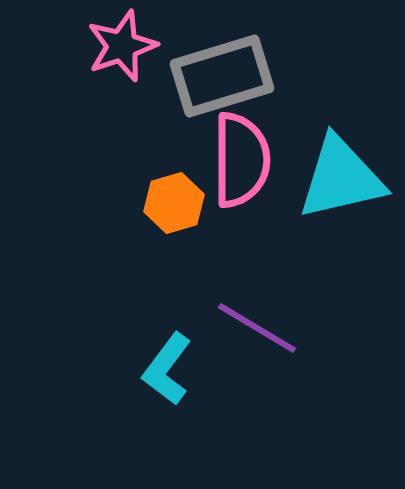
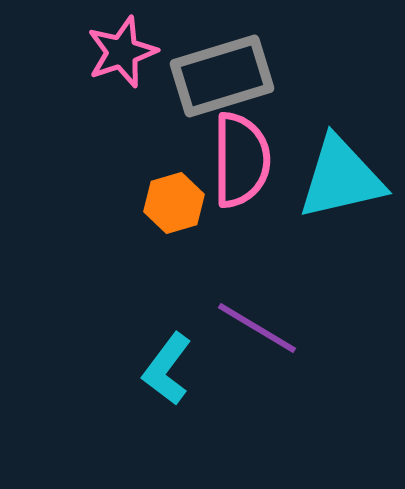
pink star: moved 6 px down
